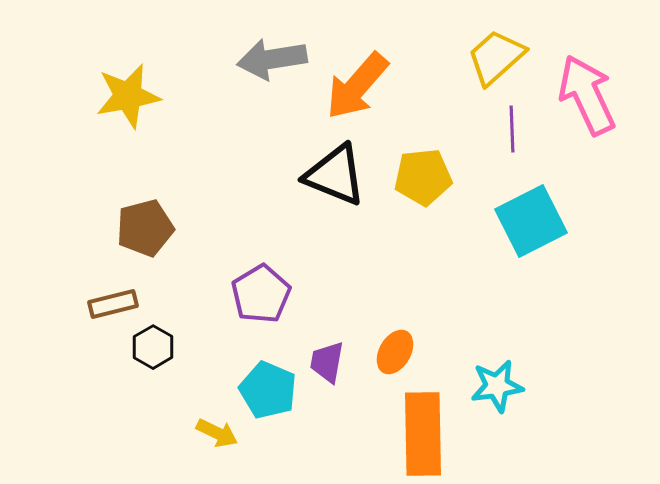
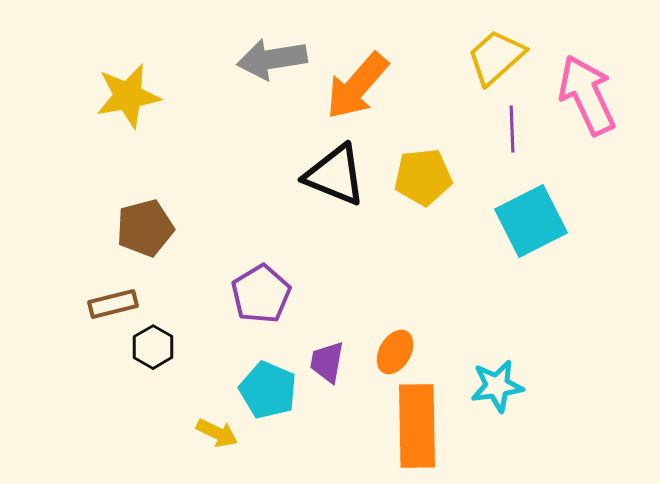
orange rectangle: moved 6 px left, 8 px up
